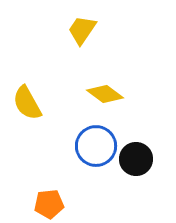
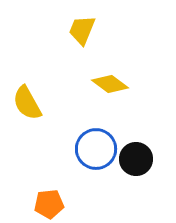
yellow trapezoid: rotated 12 degrees counterclockwise
yellow diamond: moved 5 px right, 10 px up
blue circle: moved 3 px down
